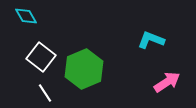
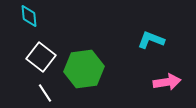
cyan diamond: moved 3 px right; rotated 25 degrees clockwise
green hexagon: rotated 15 degrees clockwise
pink arrow: rotated 24 degrees clockwise
